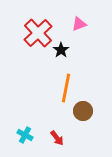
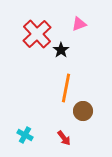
red cross: moved 1 px left, 1 px down
red arrow: moved 7 px right
